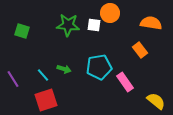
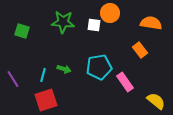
green star: moved 5 px left, 3 px up
cyan line: rotated 56 degrees clockwise
